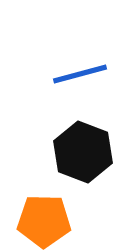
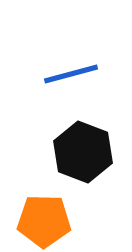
blue line: moved 9 px left
